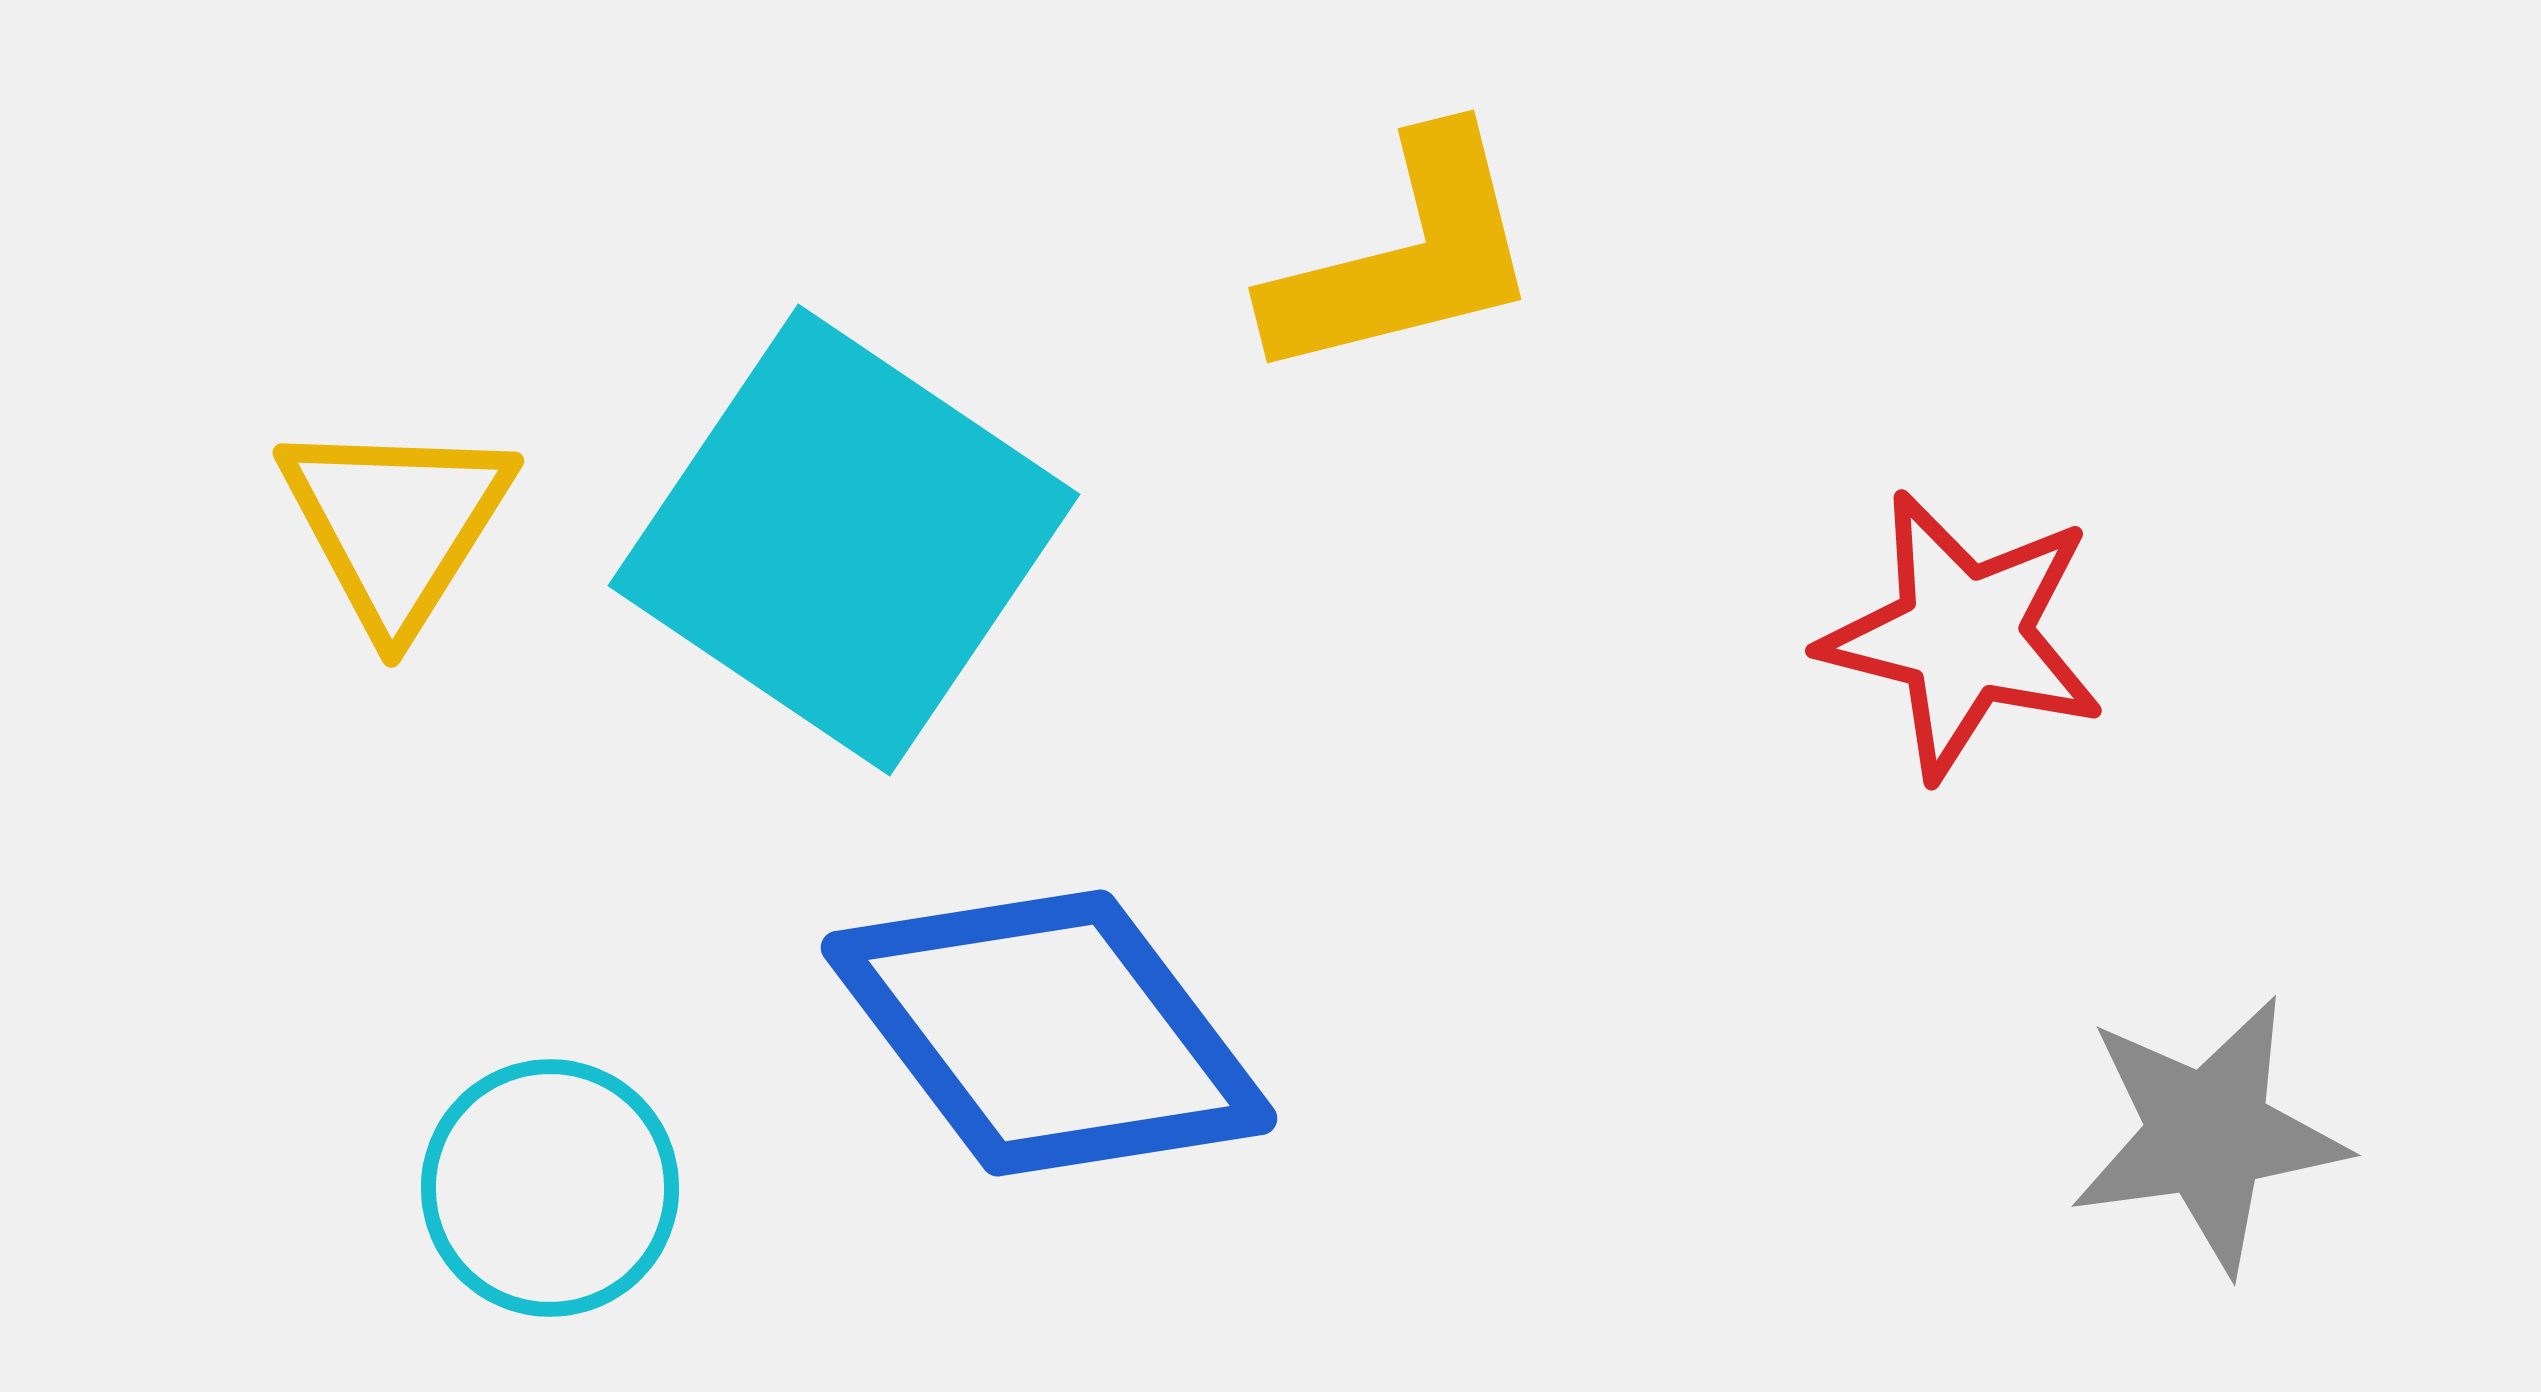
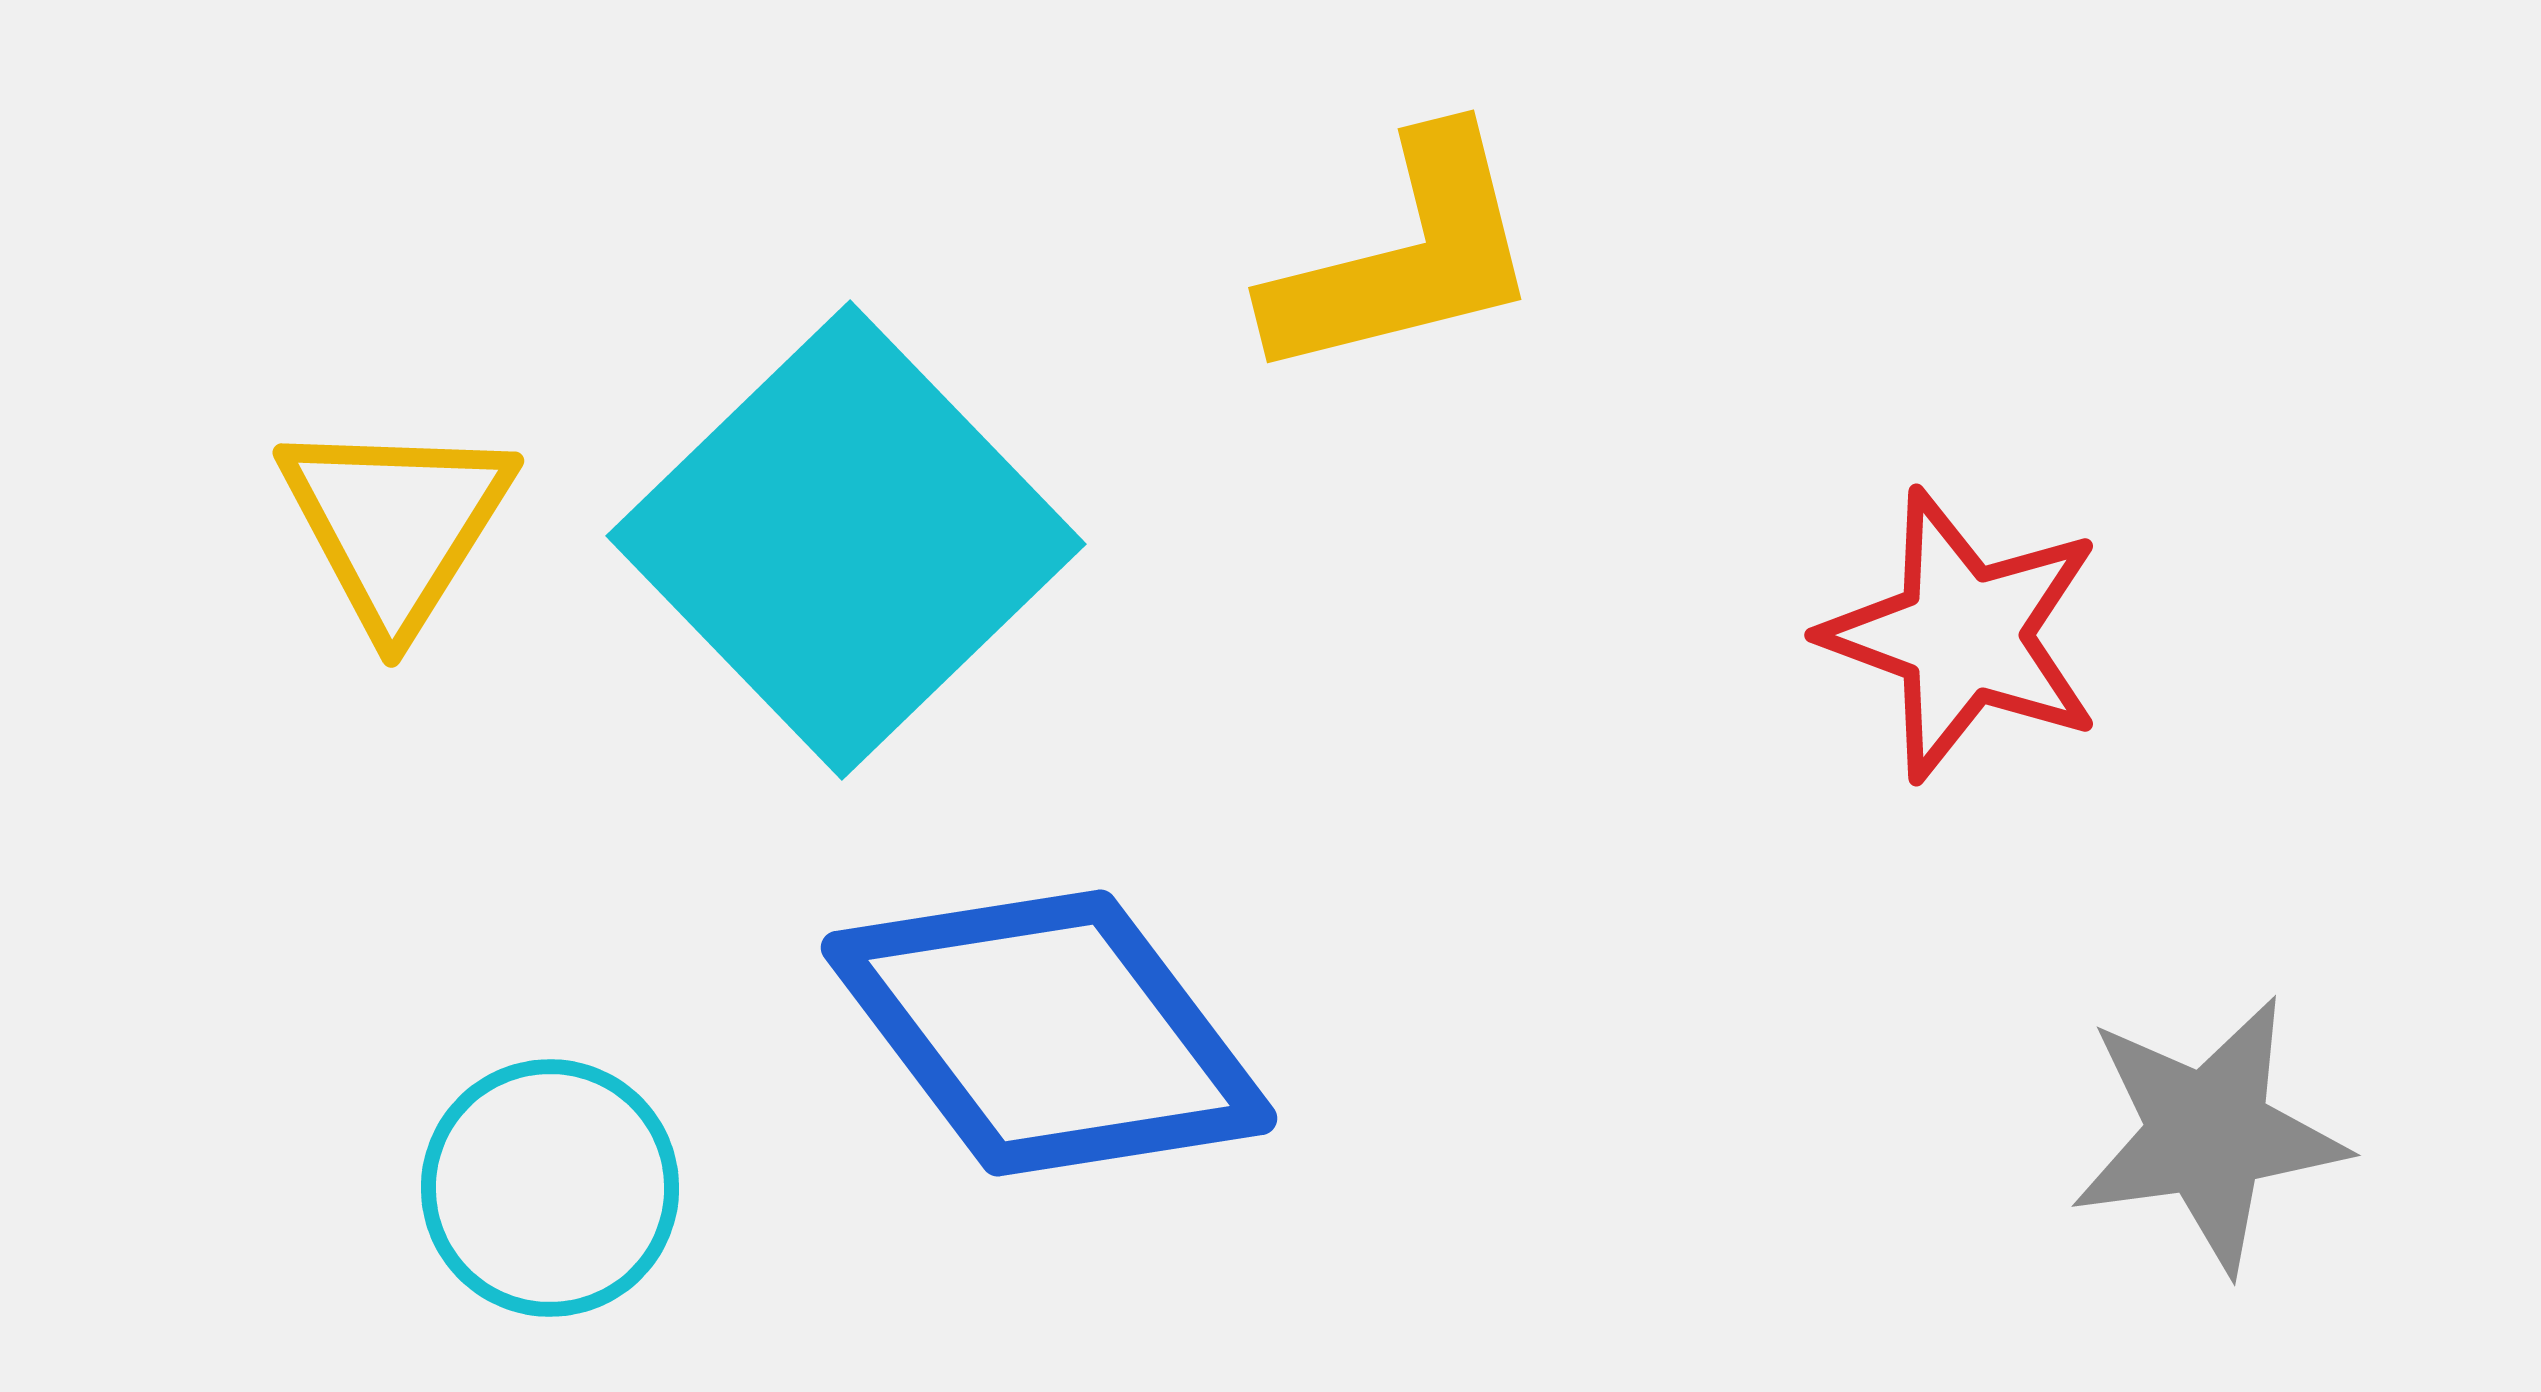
cyan square: moved 2 px right; rotated 12 degrees clockwise
red star: rotated 6 degrees clockwise
